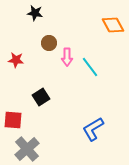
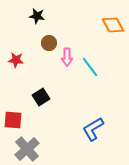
black star: moved 2 px right, 3 px down
